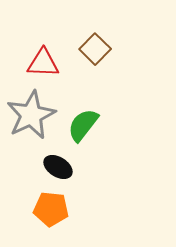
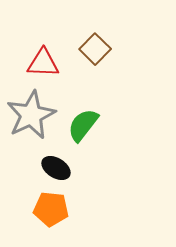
black ellipse: moved 2 px left, 1 px down
